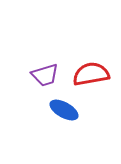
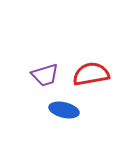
blue ellipse: rotated 16 degrees counterclockwise
